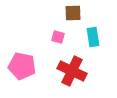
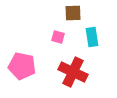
cyan rectangle: moved 1 px left
red cross: moved 1 px right, 1 px down
